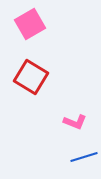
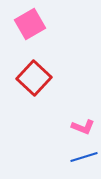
red square: moved 3 px right, 1 px down; rotated 12 degrees clockwise
pink L-shape: moved 8 px right, 5 px down
